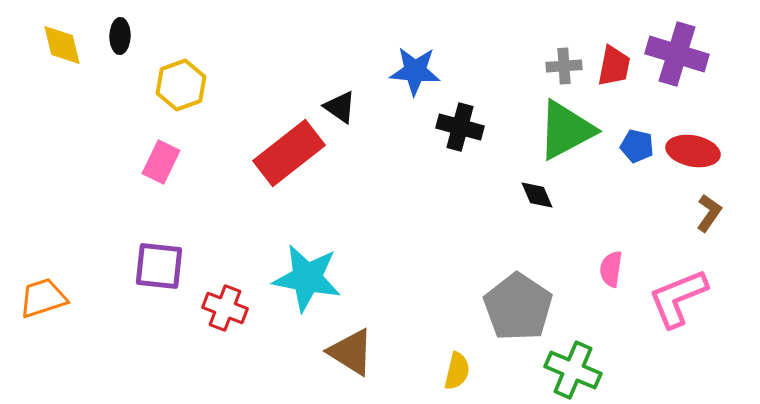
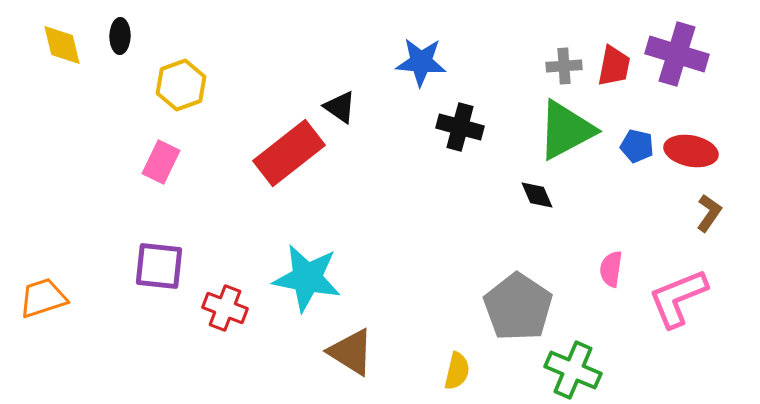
blue star: moved 6 px right, 9 px up
red ellipse: moved 2 px left
